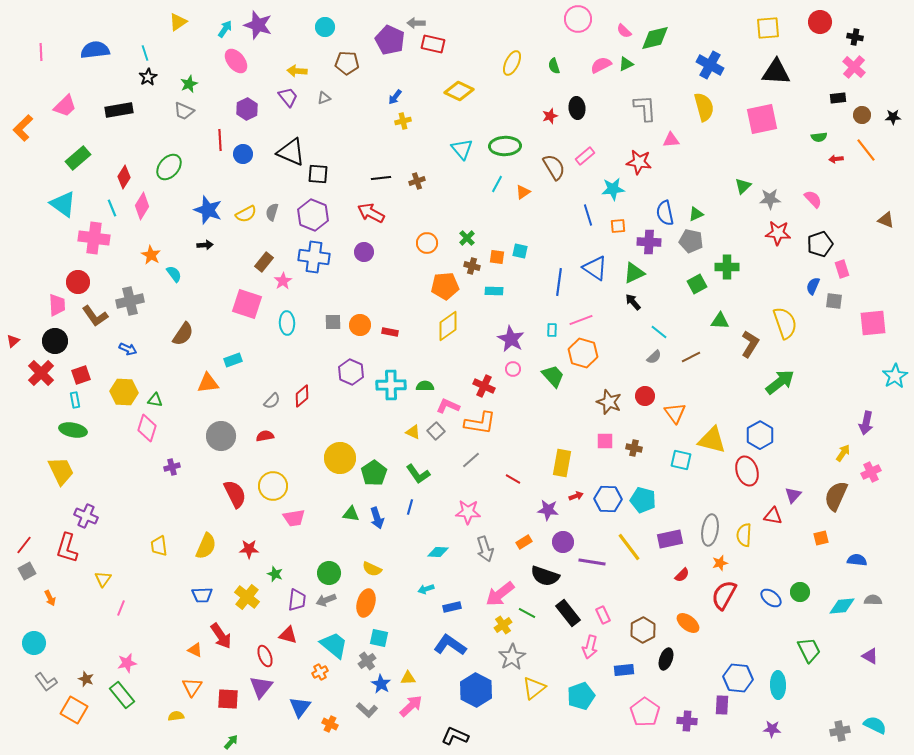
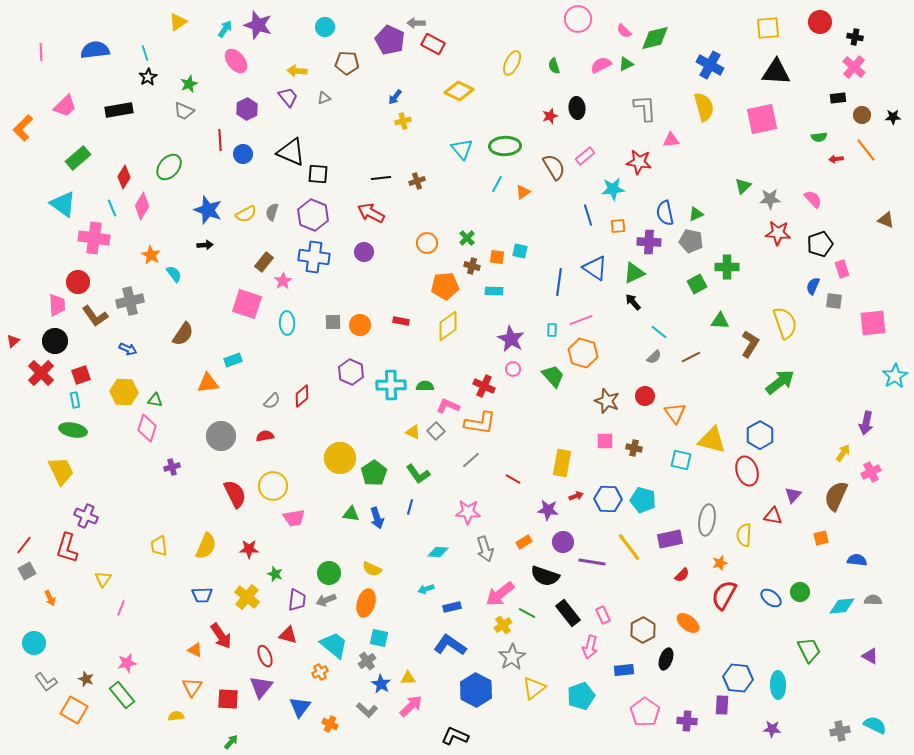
red rectangle at (433, 44): rotated 15 degrees clockwise
red rectangle at (390, 332): moved 11 px right, 11 px up
brown star at (609, 402): moved 2 px left, 1 px up
gray ellipse at (710, 530): moved 3 px left, 10 px up
